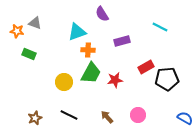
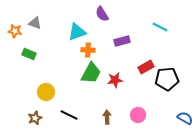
orange star: moved 2 px left
yellow circle: moved 18 px left, 10 px down
brown arrow: rotated 40 degrees clockwise
